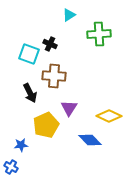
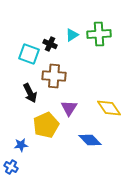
cyan triangle: moved 3 px right, 20 px down
yellow diamond: moved 8 px up; rotated 30 degrees clockwise
